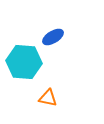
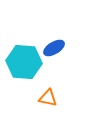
blue ellipse: moved 1 px right, 11 px down
